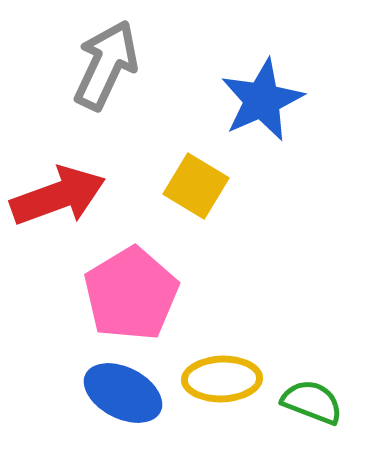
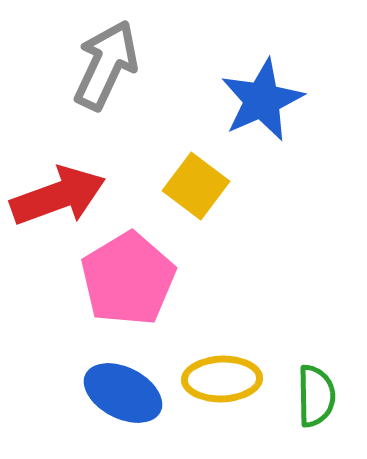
yellow square: rotated 6 degrees clockwise
pink pentagon: moved 3 px left, 15 px up
green semicircle: moved 4 px right, 6 px up; rotated 68 degrees clockwise
